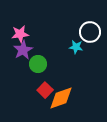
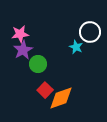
cyan star: rotated 16 degrees clockwise
